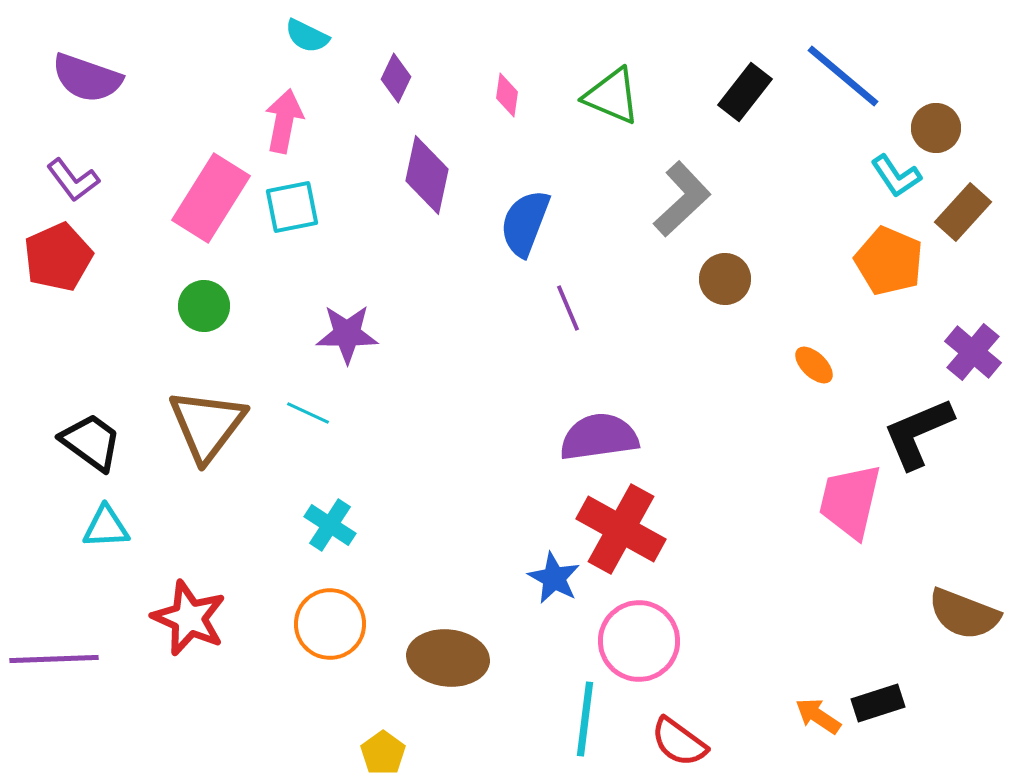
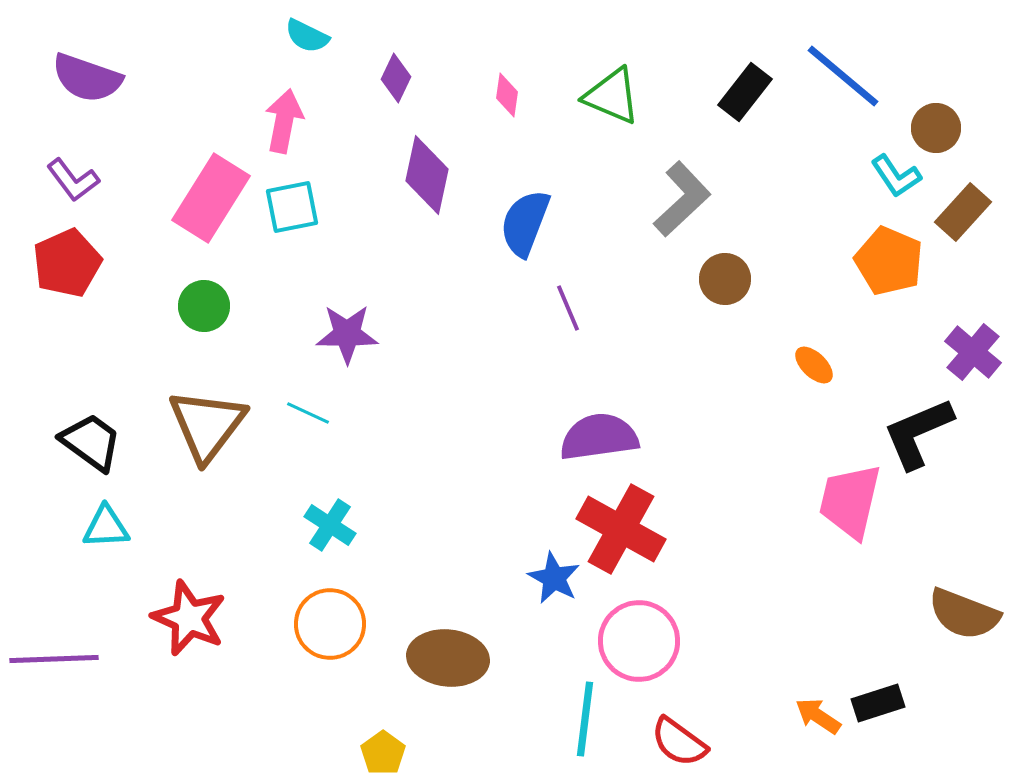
red pentagon at (58, 257): moved 9 px right, 6 px down
